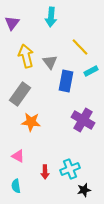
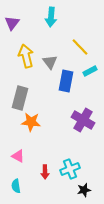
cyan rectangle: moved 1 px left
gray rectangle: moved 4 px down; rotated 20 degrees counterclockwise
